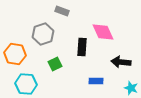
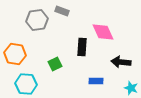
gray hexagon: moved 6 px left, 14 px up; rotated 10 degrees clockwise
